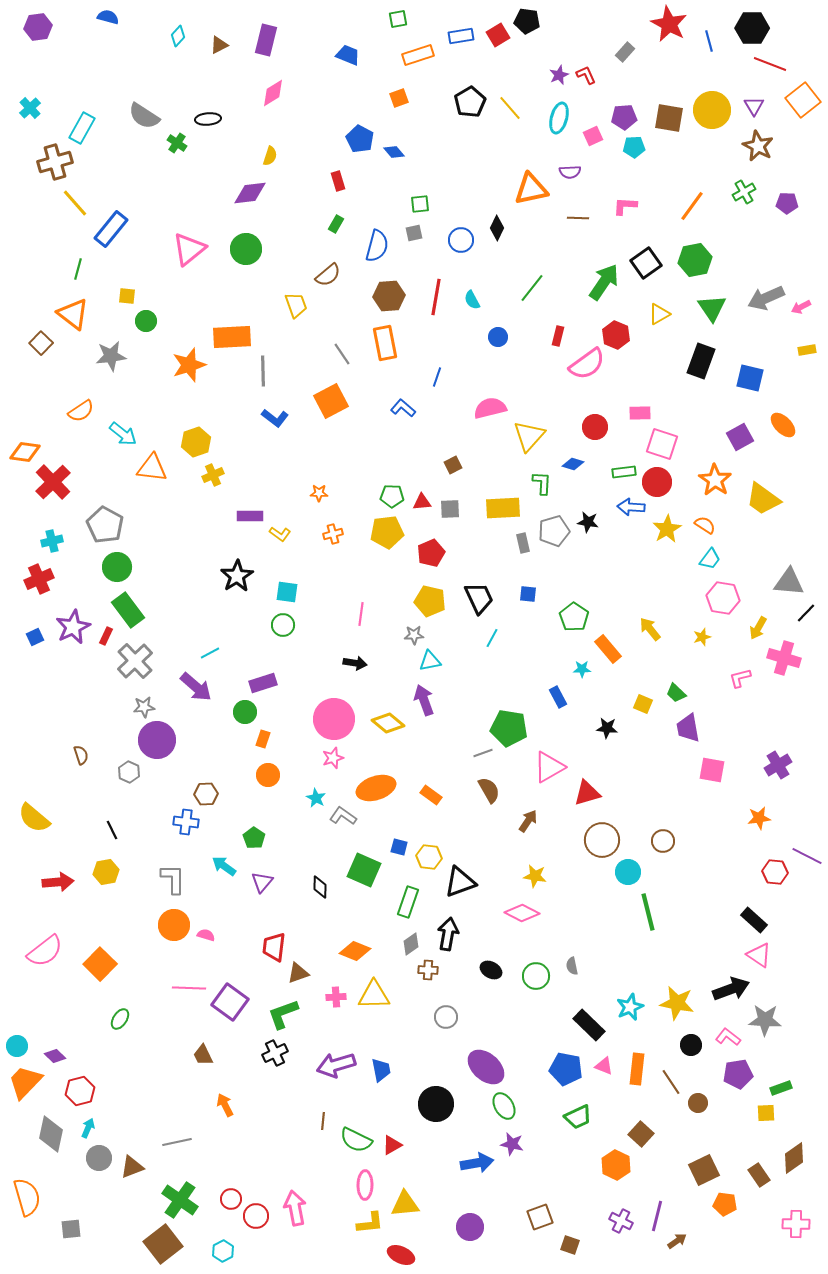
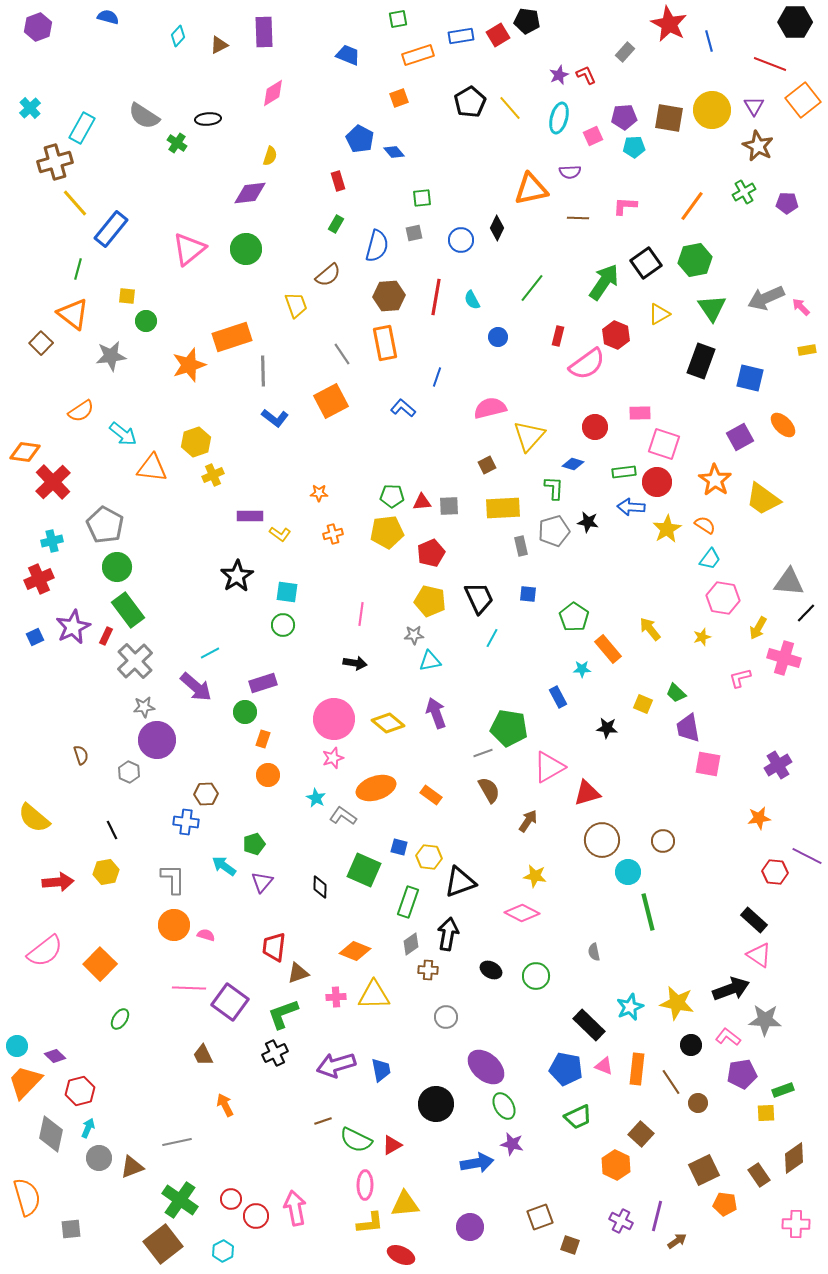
purple hexagon at (38, 27): rotated 12 degrees counterclockwise
black hexagon at (752, 28): moved 43 px right, 6 px up
purple rectangle at (266, 40): moved 2 px left, 8 px up; rotated 16 degrees counterclockwise
green square at (420, 204): moved 2 px right, 6 px up
pink arrow at (801, 307): rotated 72 degrees clockwise
orange rectangle at (232, 337): rotated 15 degrees counterclockwise
pink square at (662, 444): moved 2 px right
brown square at (453, 465): moved 34 px right
green L-shape at (542, 483): moved 12 px right, 5 px down
gray square at (450, 509): moved 1 px left, 3 px up
gray rectangle at (523, 543): moved 2 px left, 3 px down
purple arrow at (424, 700): moved 12 px right, 13 px down
pink square at (712, 770): moved 4 px left, 6 px up
green pentagon at (254, 838): moved 6 px down; rotated 20 degrees clockwise
gray semicircle at (572, 966): moved 22 px right, 14 px up
purple pentagon at (738, 1074): moved 4 px right
green rectangle at (781, 1088): moved 2 px right, 2 px down
brown line at (323, 1121): rotated 66 degrees clockwise
